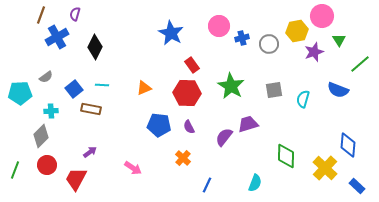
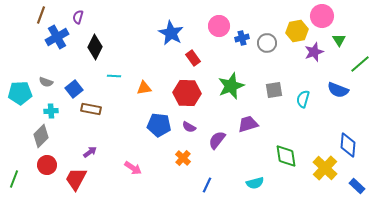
purple semicircle at (75, 14): moved 3 px right, 3 px down
gray circle at (269, 44): moved 2 px left, 1 px up
red rectangle at (192, 65): moved 1 px right, 7 px up
gray semicircle at (46, 77): moved 5 px down; rotated 56 degrees clockwise
cyan line at (102, 85): moved 12 px right, 9 px up
green star at (231, 86): rotated 20 degrees clockwise
orange triangle at (144, 88): rotated 14 degrees clockwise
purple semicircle at (189, 127): rotated 32 degrees counterclockwise
purple semicircle at (224, 137): moved 7 px left, 3 px down
green diamond at (286, 156): rotated 10 degrees counterclockwise
green line at (15, 170): moved 1 px left, 9 px down
cyan semicircle at (255, 183): rotated 54 degrees clockwise
